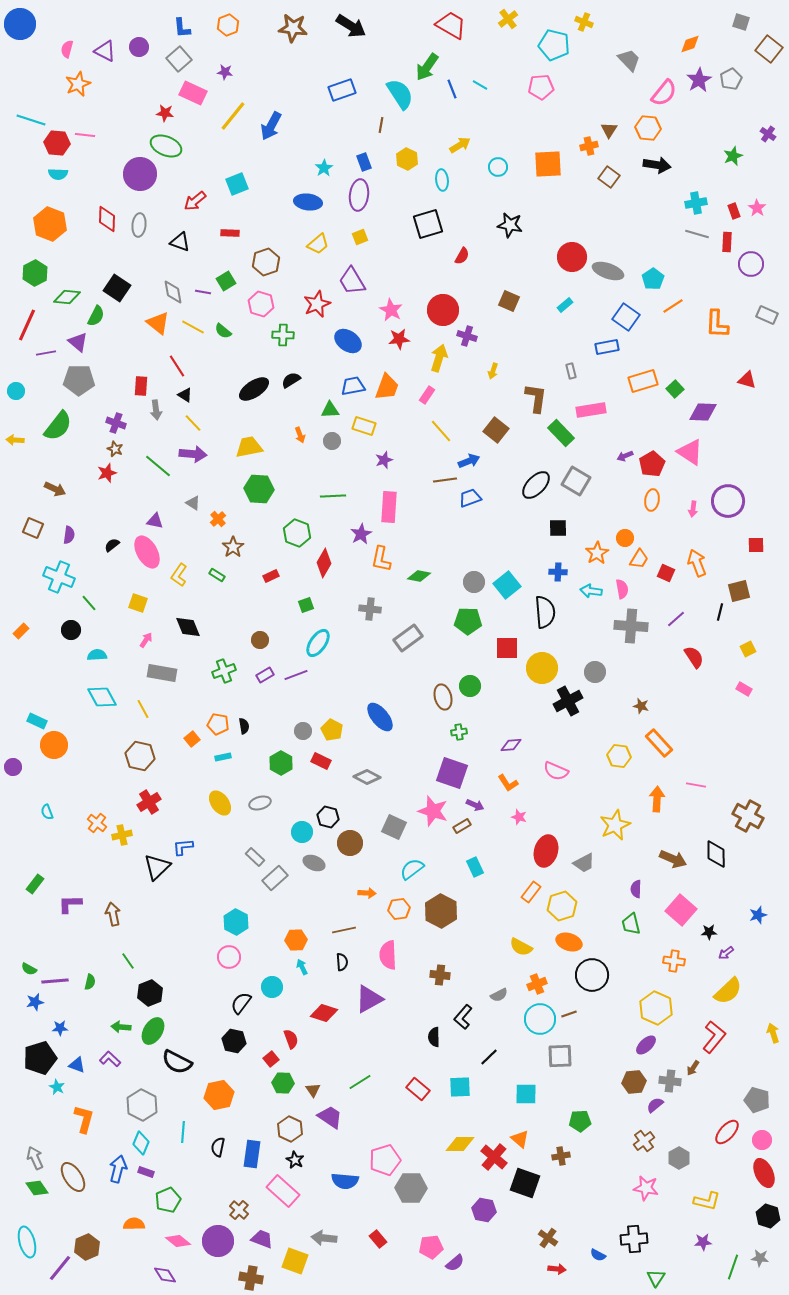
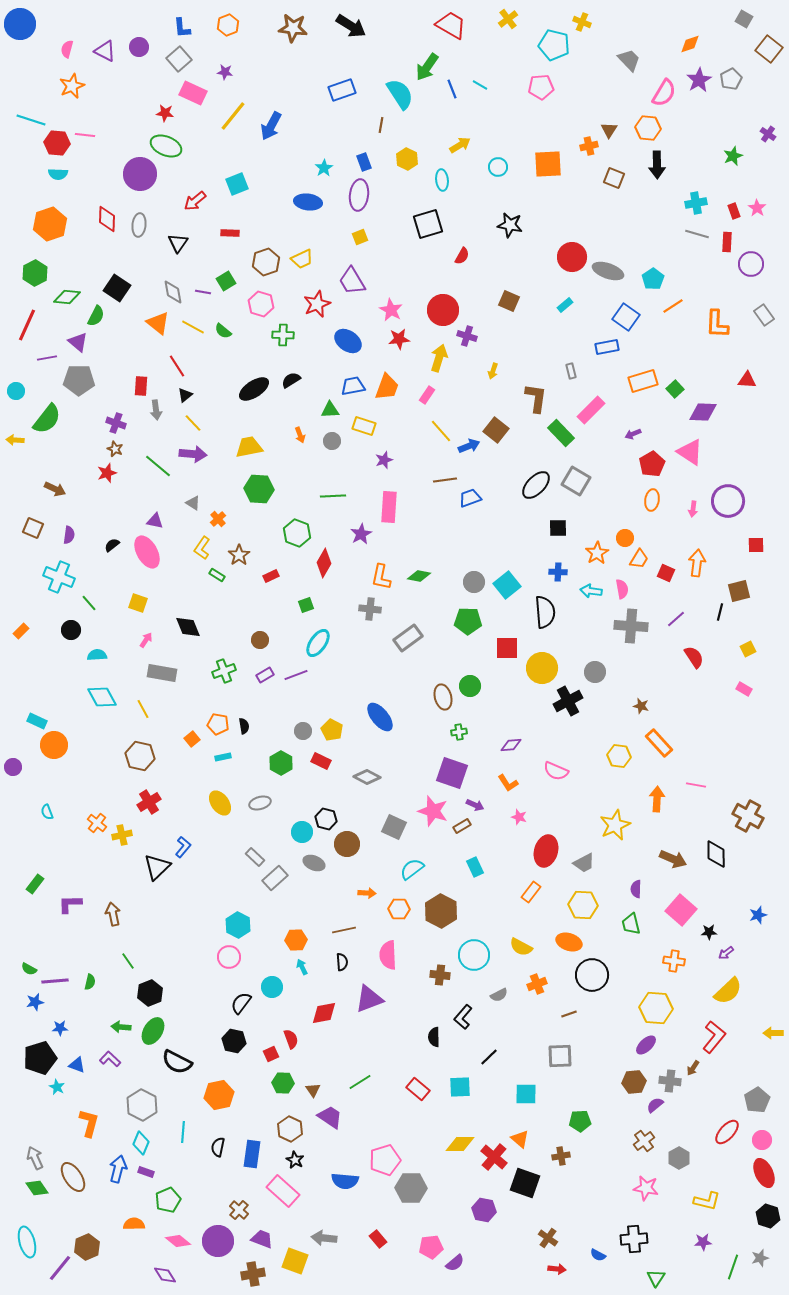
yellow cross at (584, 22): moved 2 px left
gray square at (741, 22): moved 3 px right, 3 px up; rotated 12 degrees clockwise
orange star at (78, 84): moved 6 px left, 2 px down
pink semicircle at (664, 93): rotated 8 degrees counterclockwise
black arrow at (657, 165): rotated 80 degrees clockwise
brown square at (609, 177): moved 5 px right, 1 px down; rotated 15 degrees counterclockwise
orange hexagon at (50, 224): rotated 20 degrees clockwise
black triangle at (180, 242): moved 2 px left, 1 px down; rotated 45 degrees clockwise
yellow trapezoid at (318, 244): moved 16 px left, 15 px down; rotated 15 degrees clockwise
gray rectangle at (767, 315): moved 3 px left; rotated 30 degrees clockwise
purple line at (46, 353): moved 1 px right, 5 px down
red triangle at (747, 380): rotated 12 degrees counterclockwise
black triangle at (185, 395): rotated 49 degrees clockwise
pink rectangle at (591, 410): rotated 36 degrees counterclockwise
green semicircle at (58, 426): moved 11 px left, 7 px up
purple arrow at (625, 456): moved 8 px right, 22 px up
blue arrow at (469, 461): moved 15 px up
brown star at (233, 547): moved 6 px right, 8 px down
orange L-shape at (381, 559): moved 18 px down
orange arrow at (697, 563): rotated 28 degrees clockwise
yellow L-shape at (179, 575): moved 23 px right, 27 px up
black hexagon at (328, 817): moved 2 px left, 2 px down
brown circle at (350, 843): moved 3 px left, 1 px down
blue L-shape at (183, 847): rotated 135 degrees clockwise
yellow hexagon at (562, 906): moved 21 px right, 1 px up; rotated 20 degrees clockwise
orange hexagon at (399, 909): rotated 10 degrees clockwise
cyan hexagon at (236, 922): moved 2 px right, 3 px down
purple triangle at (369, 999): rotated 8 degrees clockwise
yellow hexagon at (656, 1008): rotated 20 degrees counterclockwise
red diamond at (324, 1013): rotated 28 degrees counterclockwise
cyan circle at (540, 1019): moved 66 px left, 64 px up
yellow arrow at (773, 1033): rotated 72 degrees counterclockwise
red square at (271, 1059): moved 5 px up; rotated 14 degrees clockwise
gray pentagon at (757, 1100): rotated 25 degrees clockwise
orange L-shape at (84, 1119): moved 5 px right, 4 px down
gray star at (760, 1258): rotated 24 degrees counterclockwise
brown cross at (251, 1278): moved 2 px right, 4 px up; rotated 20 degrees counterclockwise
